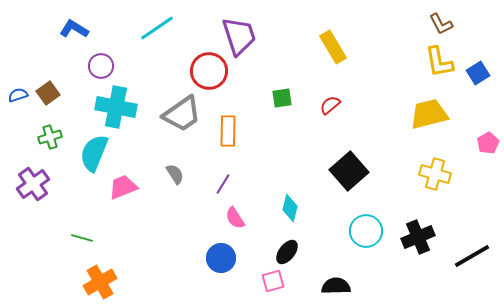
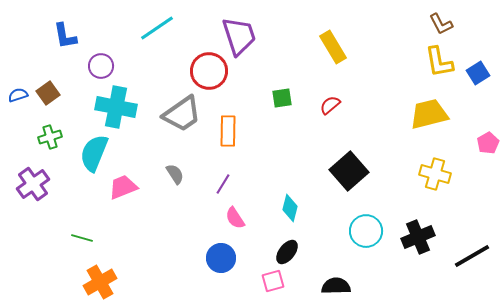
blue L-shape: moved 9 px left, 7 px down; rotated 132 degrees counterclockwise
